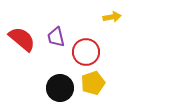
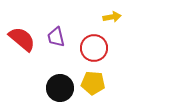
red circle: moved 8 px right, 4 px up
yellow pentagon: rotated 25 degrees clockwise
